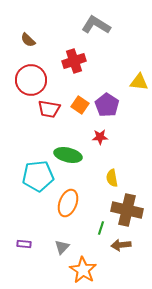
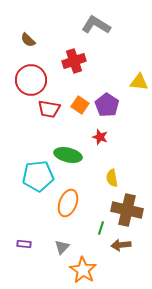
red star: rotated 21 degrees clockwise
